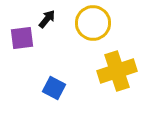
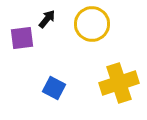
yellow circle: moved 1 px left, 1 px down
yellow cross: moved 2 px right, 12 px down
